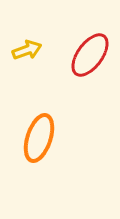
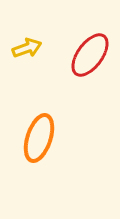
yellow arrow: moved 2 px up
